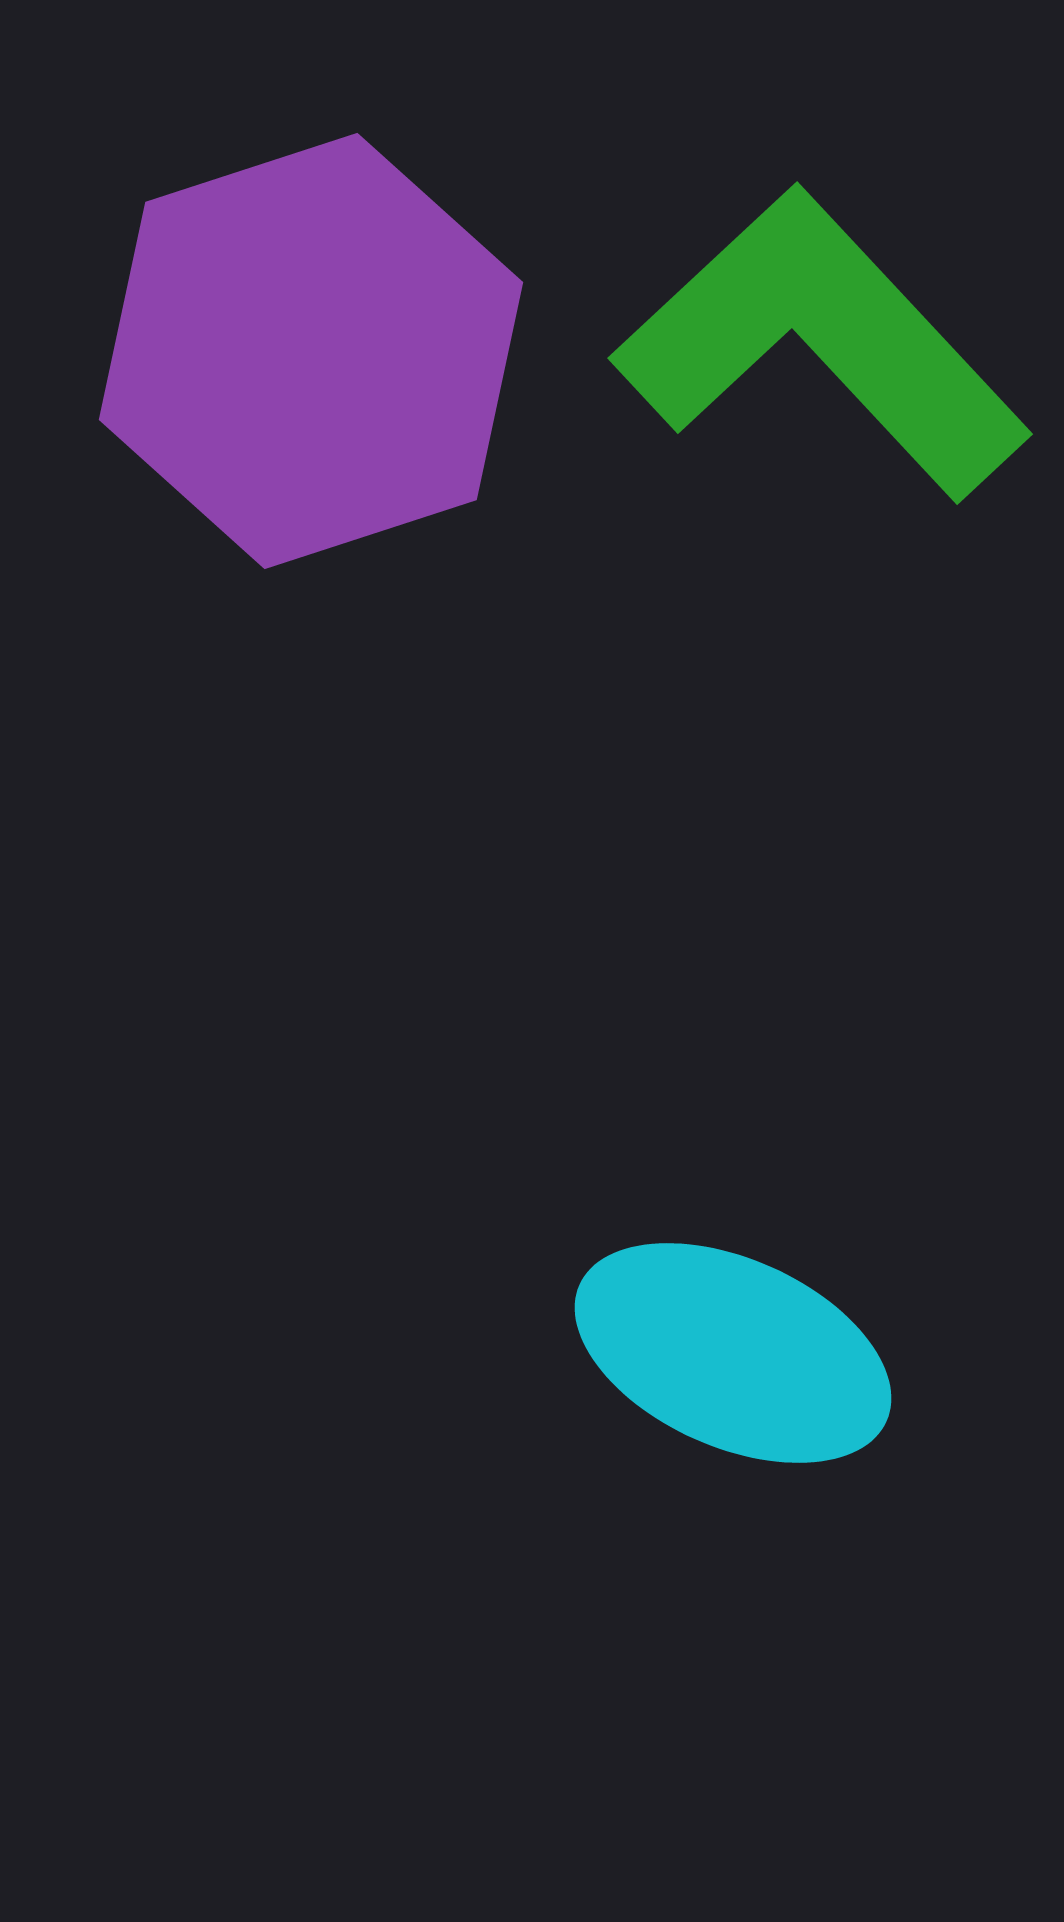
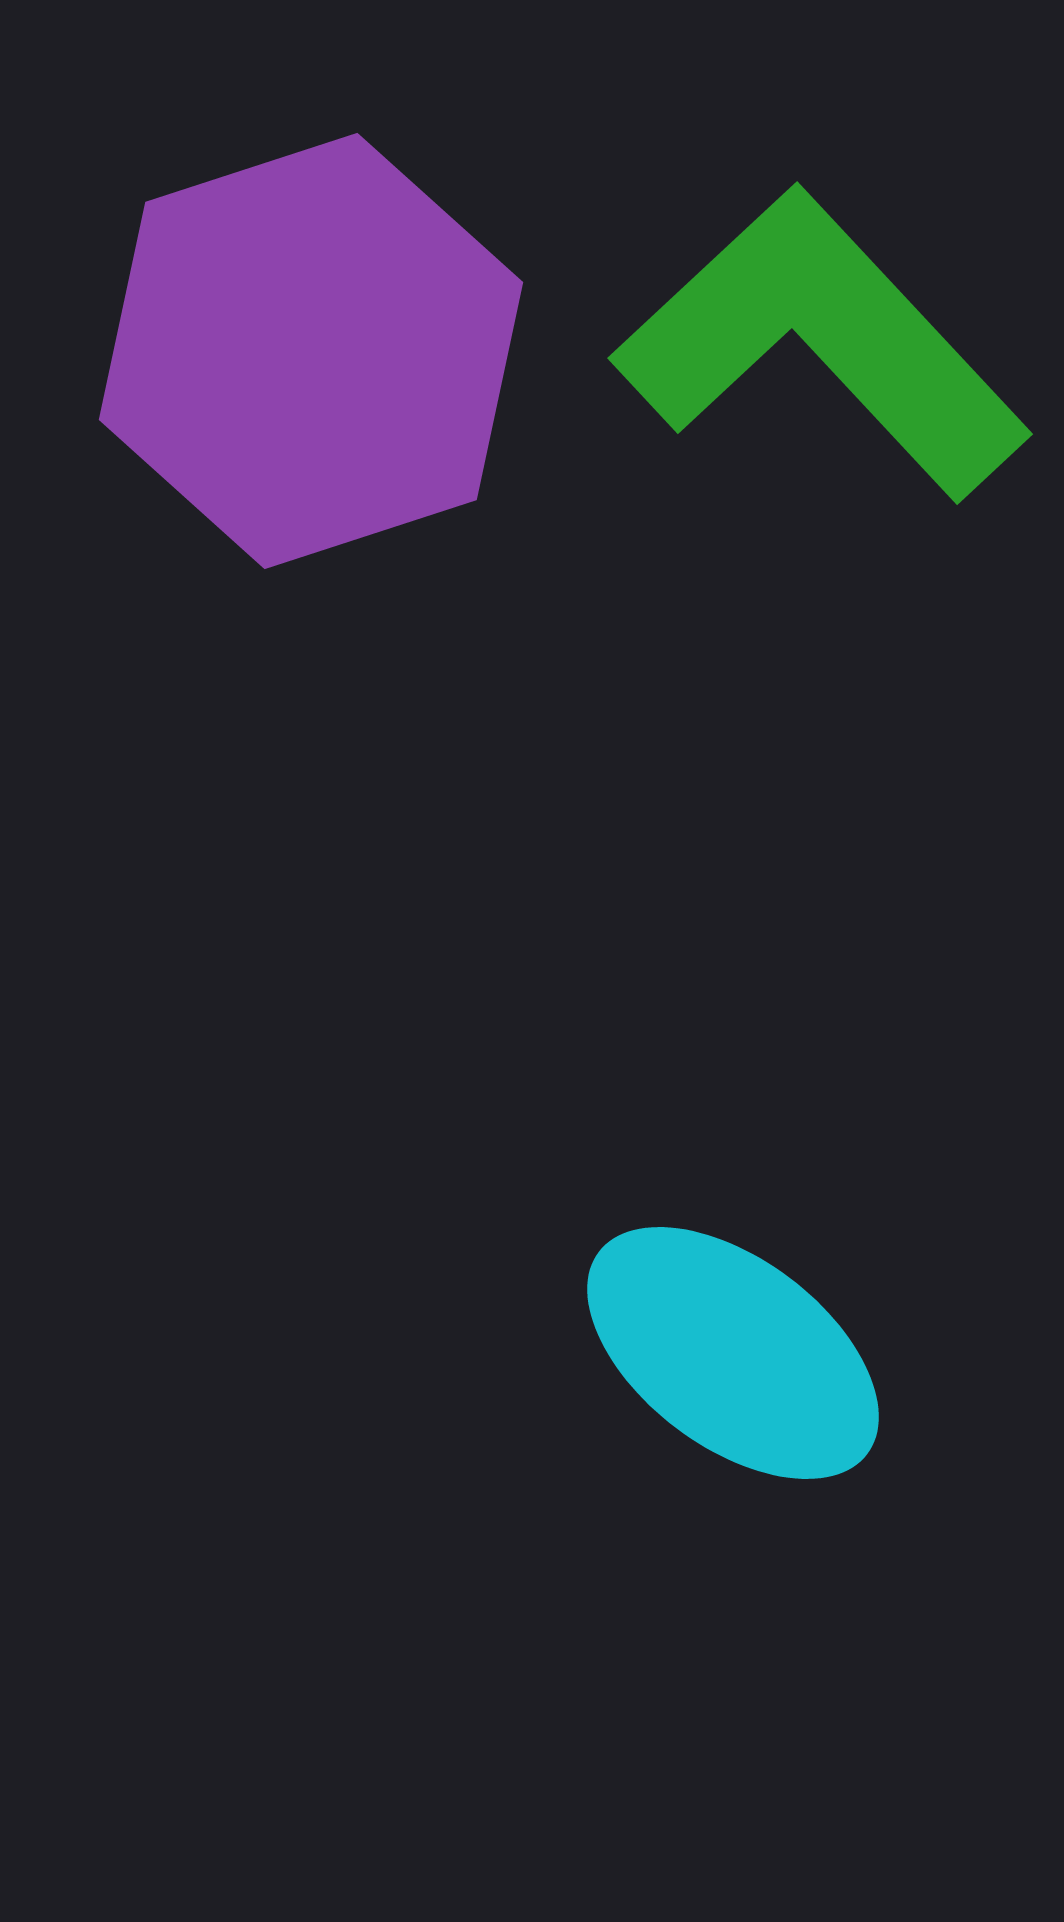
cyan ellipse: rotated 13 degrees clockwise
